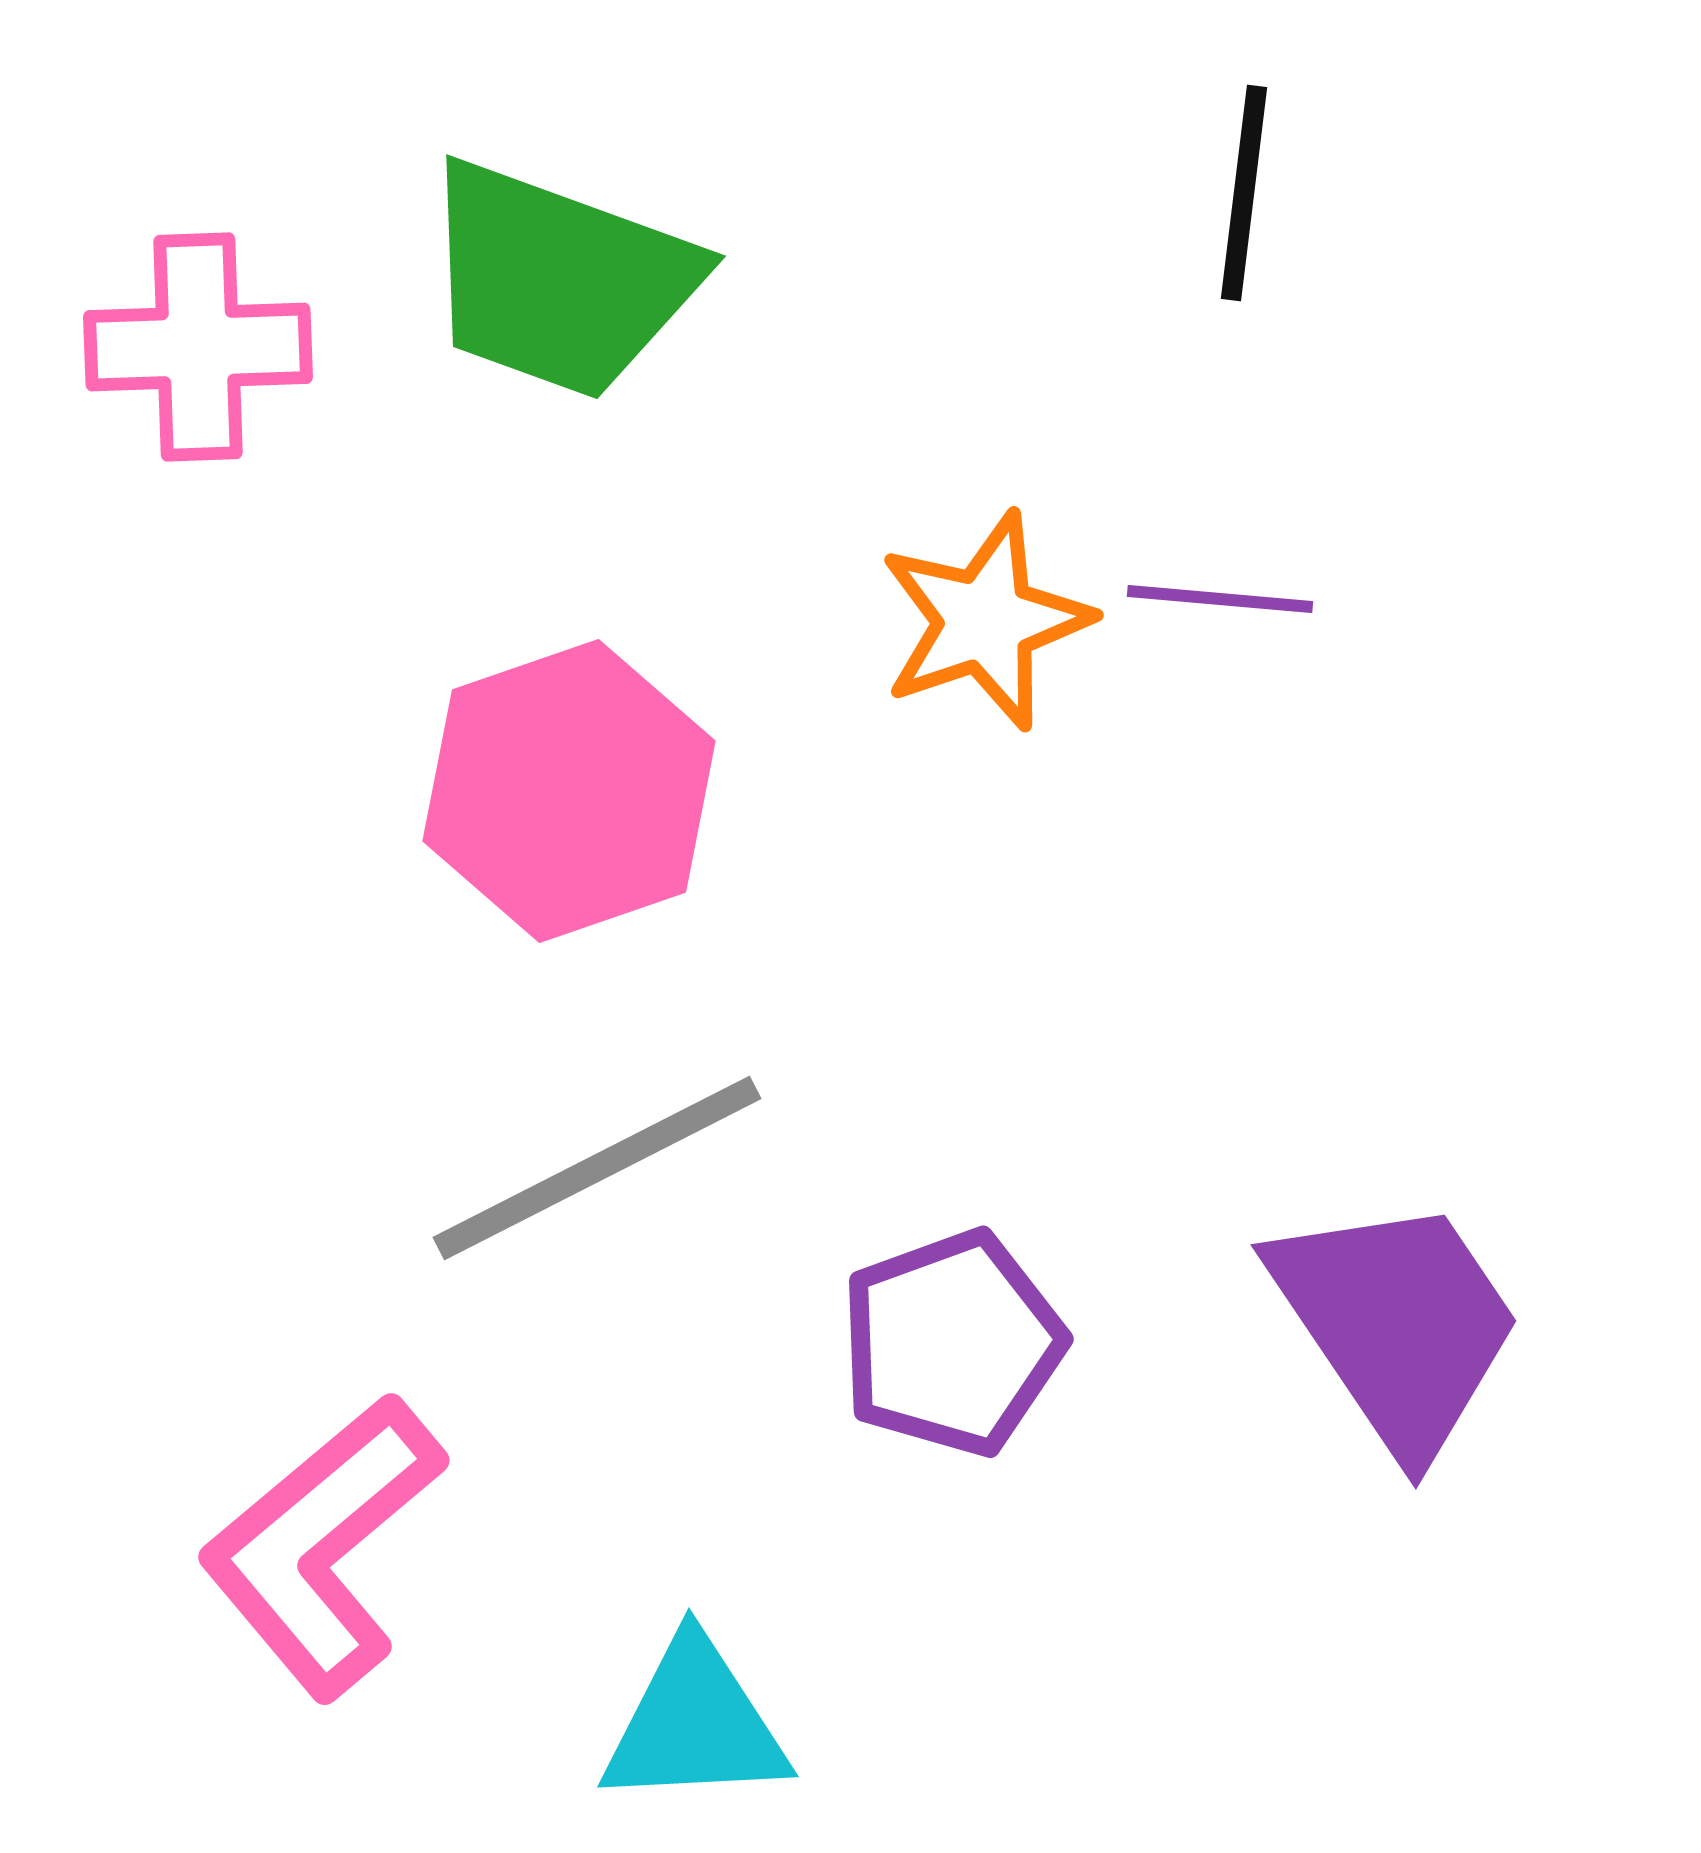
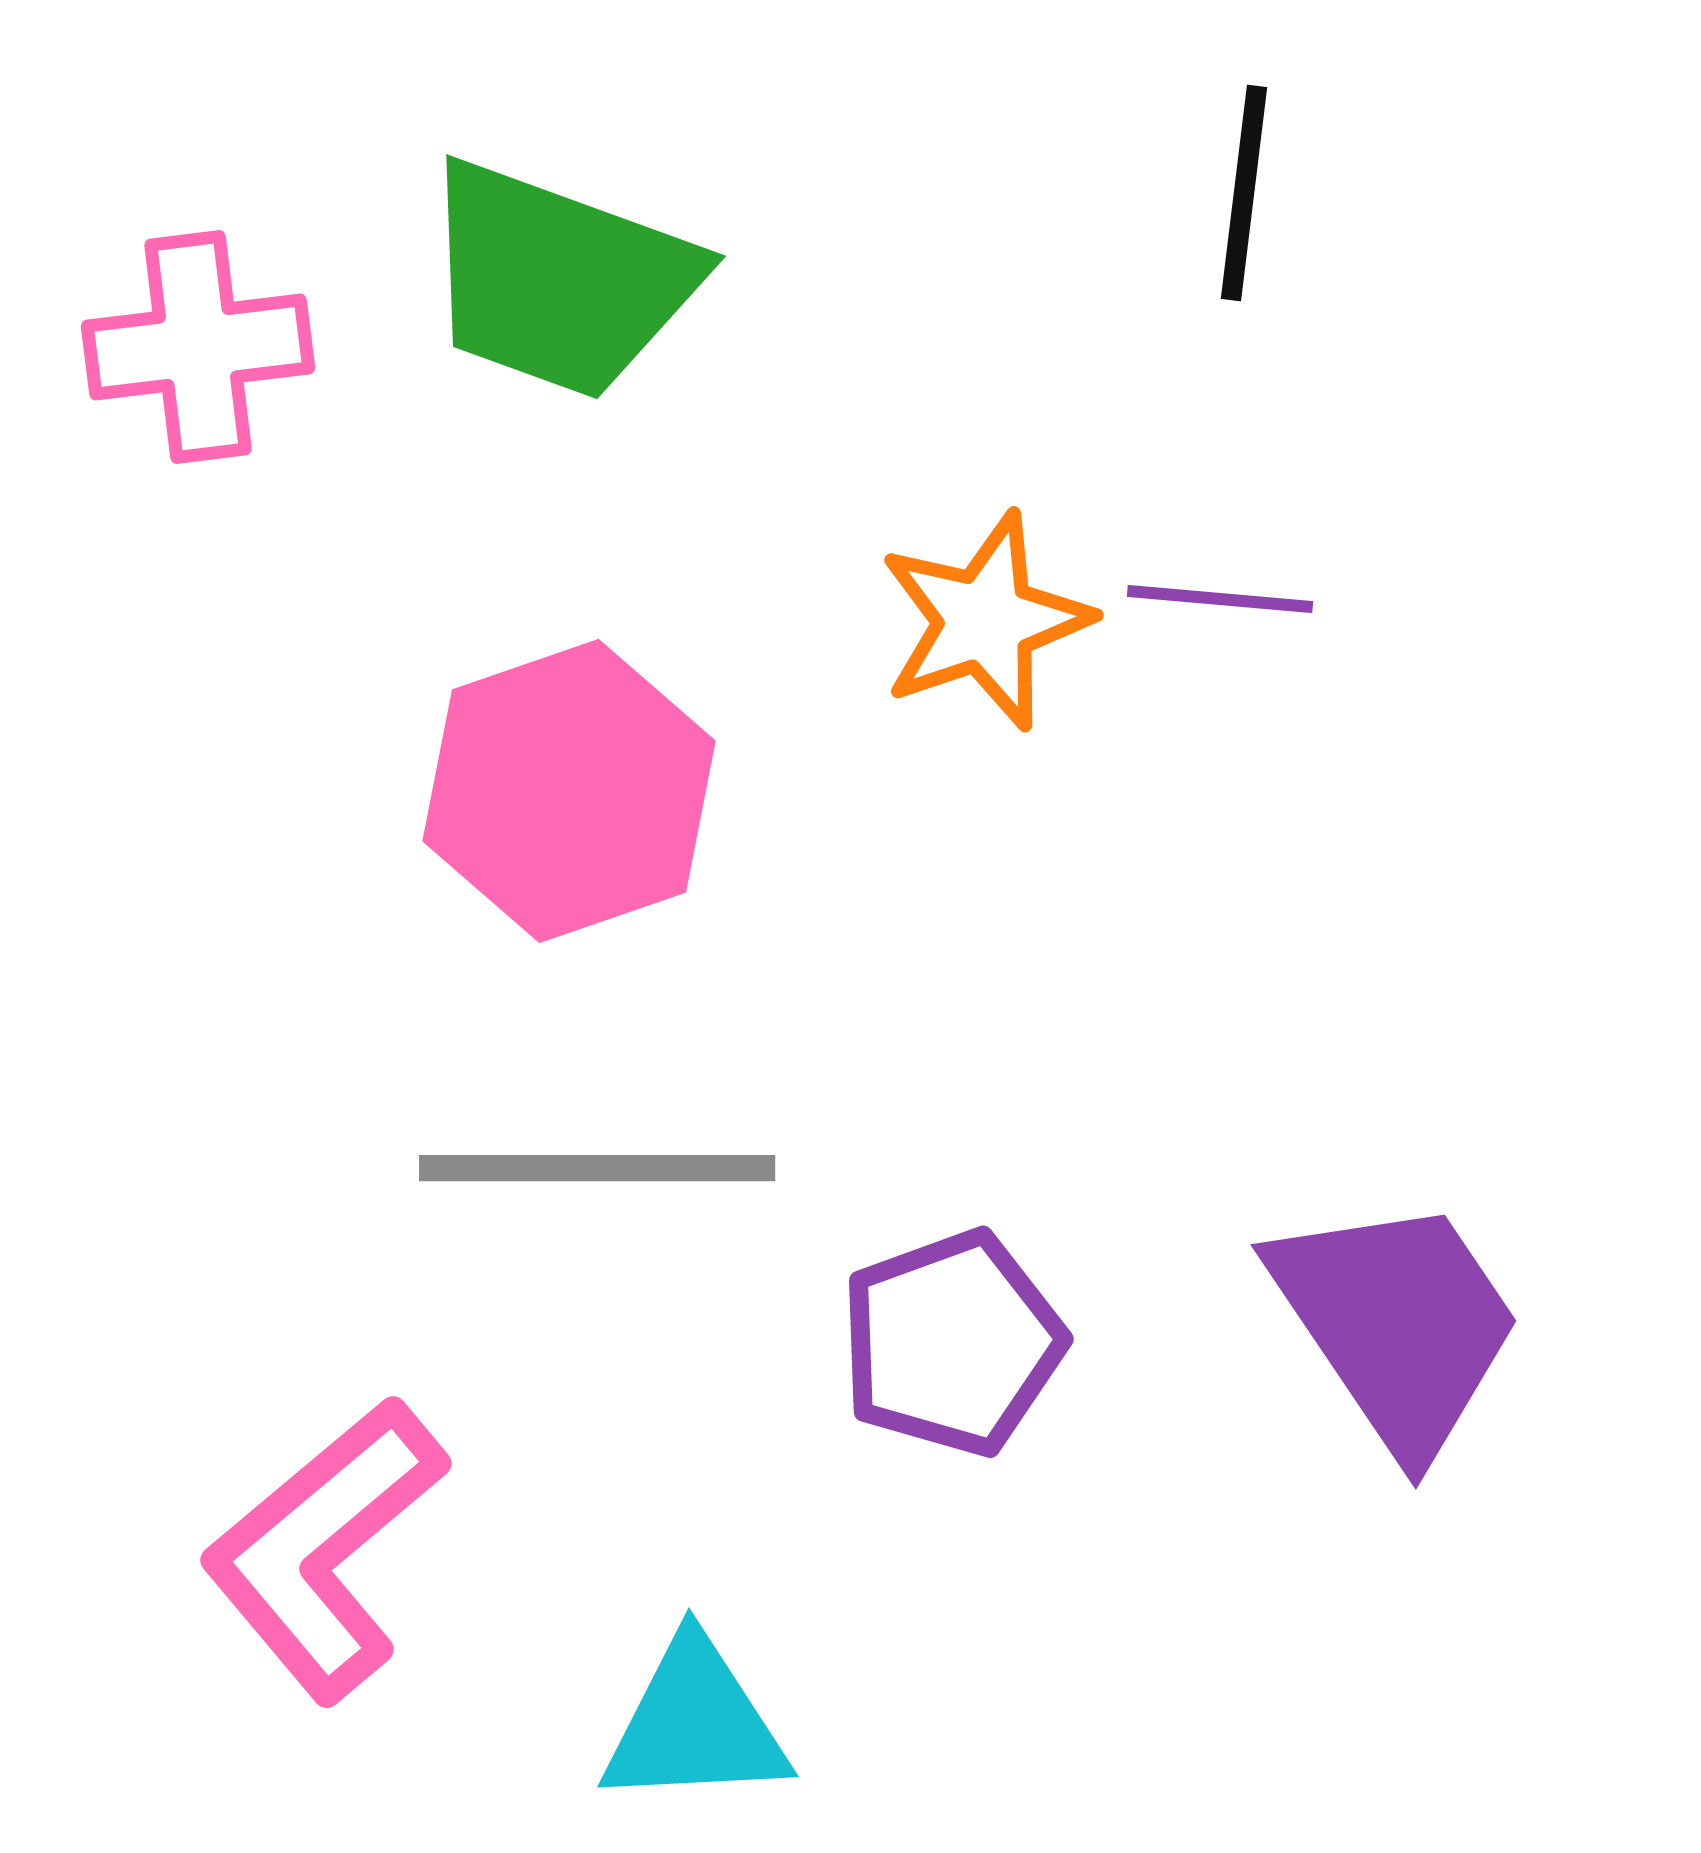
pink cross: rotated 5 degrees counterclockwise
gray line: rotated 27 degrees clockwise
pink L-shape: moved 2 px right, 3 px down
